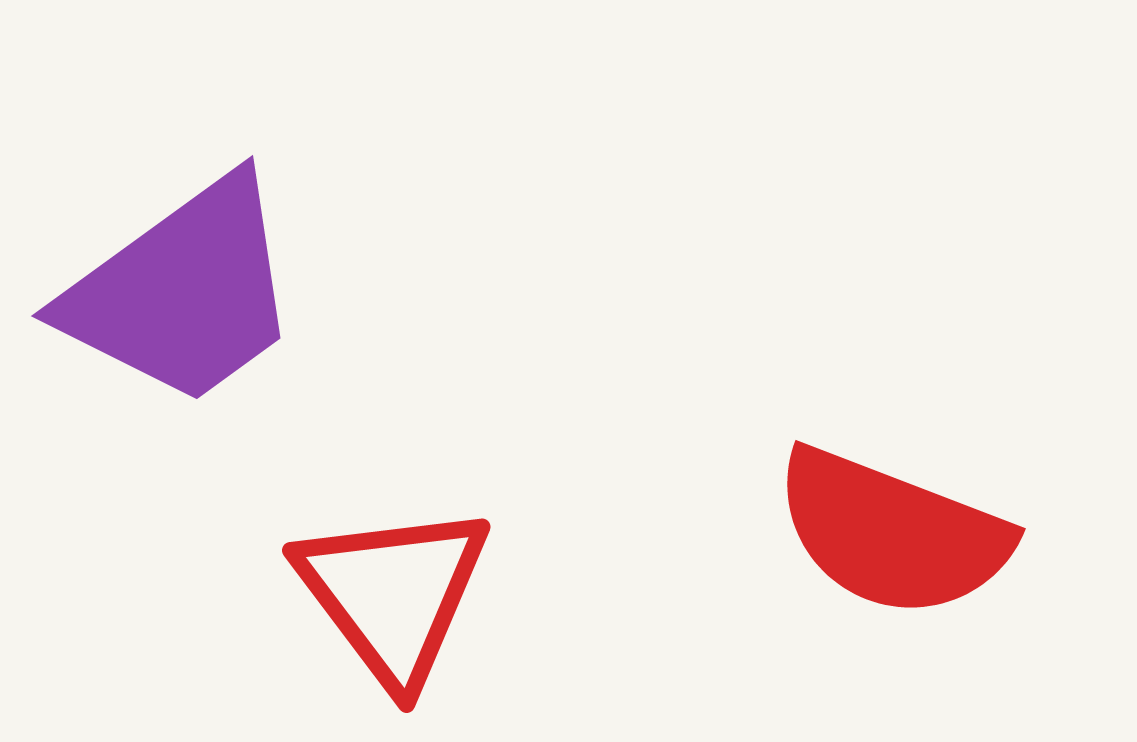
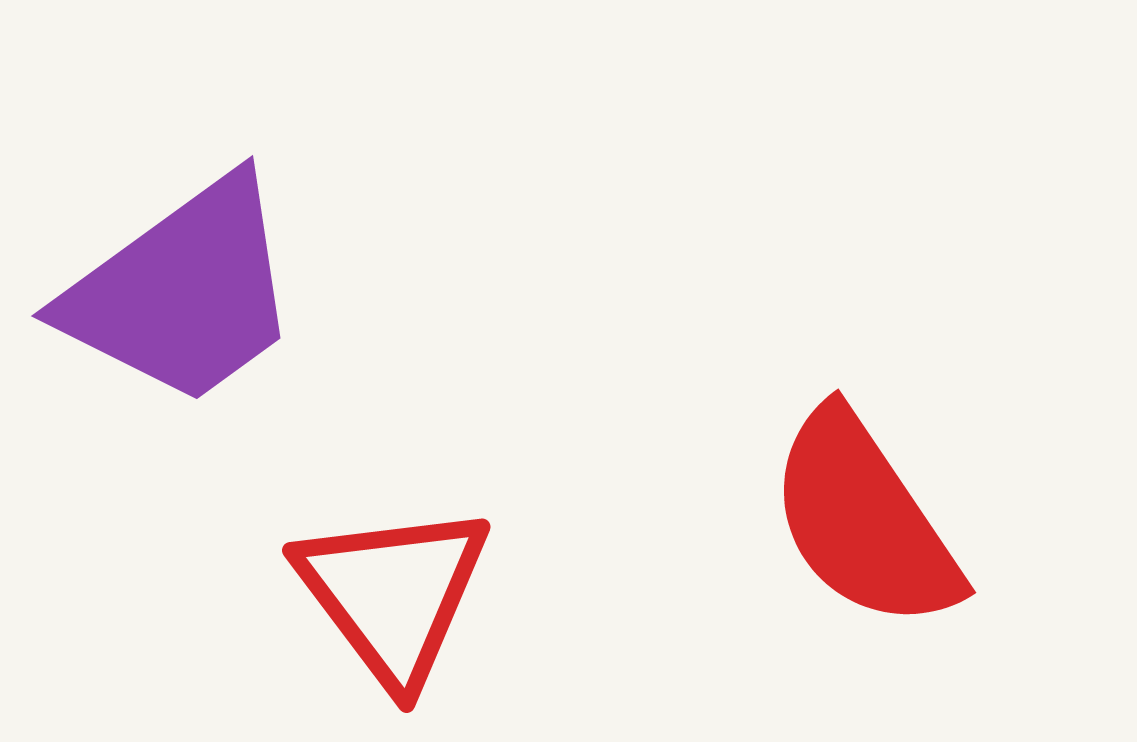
red semicircle: moved 28 px left, 13 px up; rotated 35 degrees clockwise
